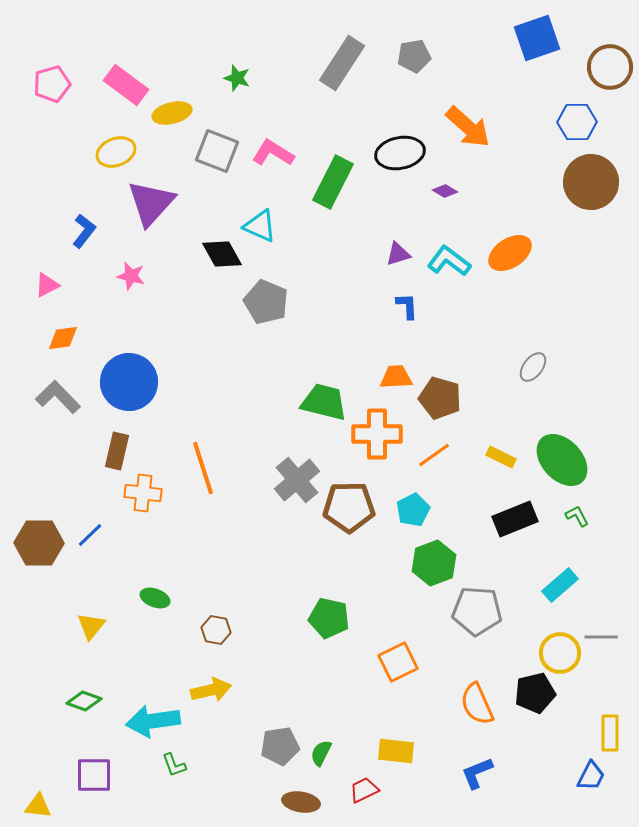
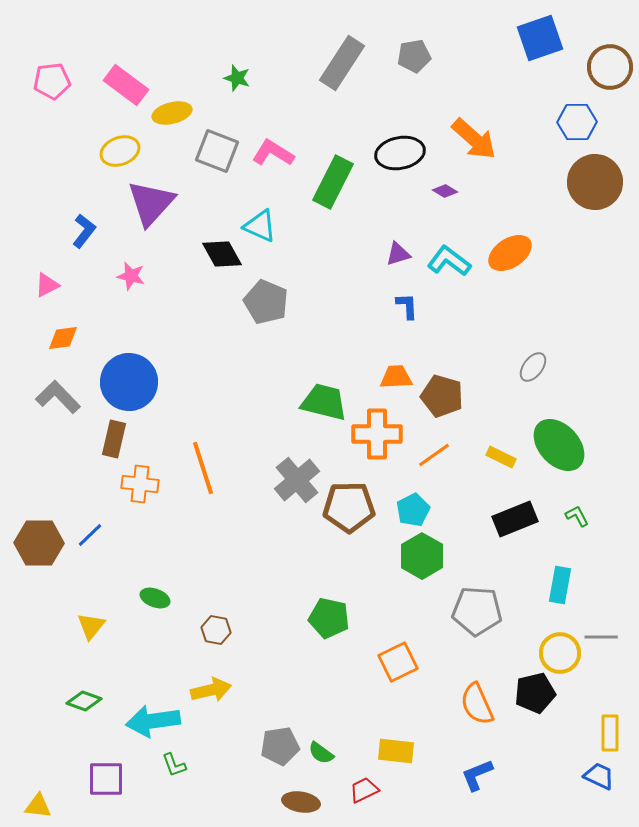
blue square at (537, 38): moved 3 px right
pink pentagon at (52, 84): moved 3 px up; rotated 9 degrees clockwise
orange arrow at (468, 127): moved 6 px right, 12 px down
yellow ellipse at (116, 152): moved 4 px right, 1 px up
brown circle at (591, 182): moved 4 px right
brown pentagon at (440, 398): moved 2 px right, 2 px up
brown rectangle at (117, 451): moved 3 px left, 12 px up
green ellipse at (562, 460): moved 3 px left, 15 px up
orange cross at (143, 493): moved 3 px left, 9 px up
green hexagon at (434, 563): moved 12 px left, 7 px up; rotated 9 degrees counterclockwise
cyan rectangle at (560, 585): rotated 39 degrees counterclockwise
green semicircle at (321, 753): rotated 80 degrees counterclockwise
blue L-shape at (477, 773): moved 2 px down
purple square at (94, 775): moved 12 px right, 4 px down
blue trapezoid at (591, 776): moved 8 px right; rotated 92 degrees counterclockwise
